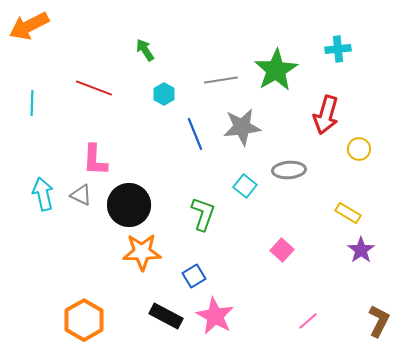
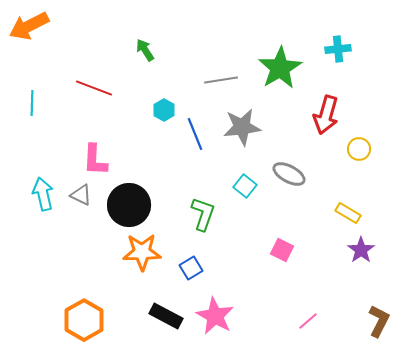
green star: moved 4 px right, 2 px up
cyan hexagon: moved 16 px down
gray ellipse: moved 4 px down; rotated 32 degrees clockwise
pink square: rotated 15 degrees counterclockwise
blue square: moved 3 px left, 8 px up
